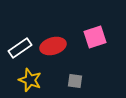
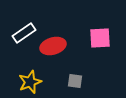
pink square: moved 5 px right, 1 px down; rotated 15 degrees clockwise
white rectangle: moved 4 px right, 15 px up
yellow star: moved 2 px down; rotated 30 degrees clockwise
